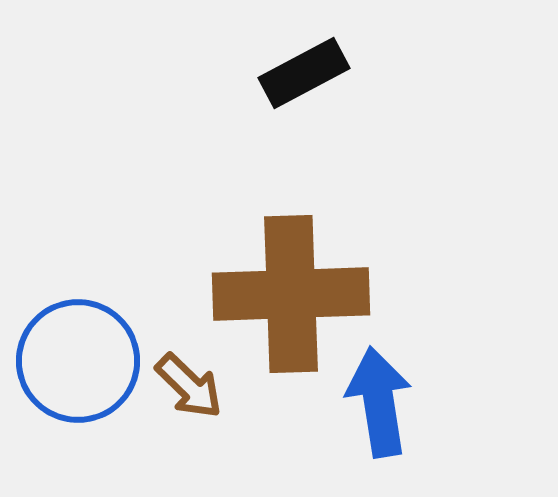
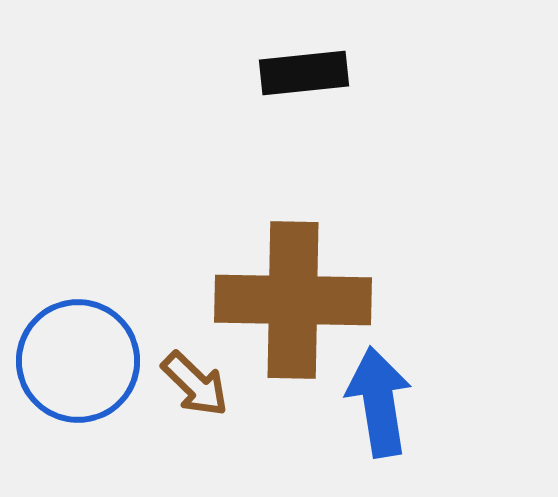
black rectangle: rotated 22 degrees clockwise
brown cross: moved 2 px right, 6 px down; rotated 3 degrees clockwise
brown arrow: moved 6 px right, 2 px up
